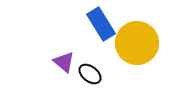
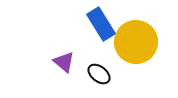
yellow circle: moved 1 px left, 1 px up
black ellipse: moved 9 px right
